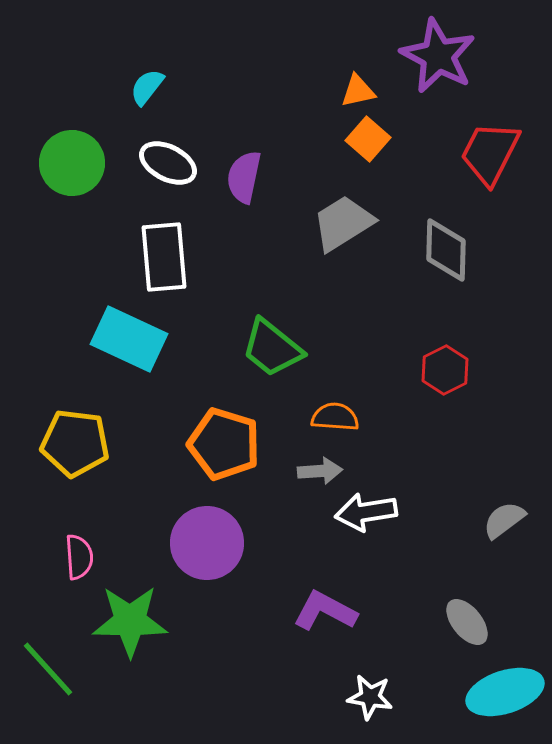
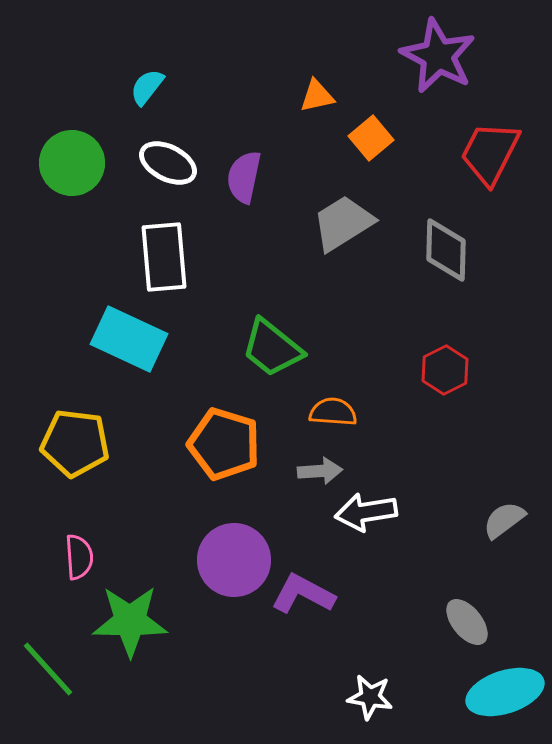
orange triangle: moved 41 px left, 5 px down
orange square: moved 3 px right, 1 px up; rotated 9 degrees clockwise
orange semicircle: moved 2 px left, 5 px up
purple circle: moved 27 px right, 17 px down
purple L-shape: moved 22 px left, 17 px up
